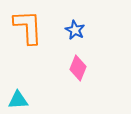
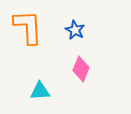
pink diamond: moved 3 px right, 1 px down
cyan triangle: moved 22 px right, 9 px up
